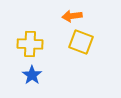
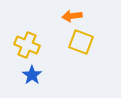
yellow cross: moved 3 px left, 1 px down; rotated 20 degrees clockwise
